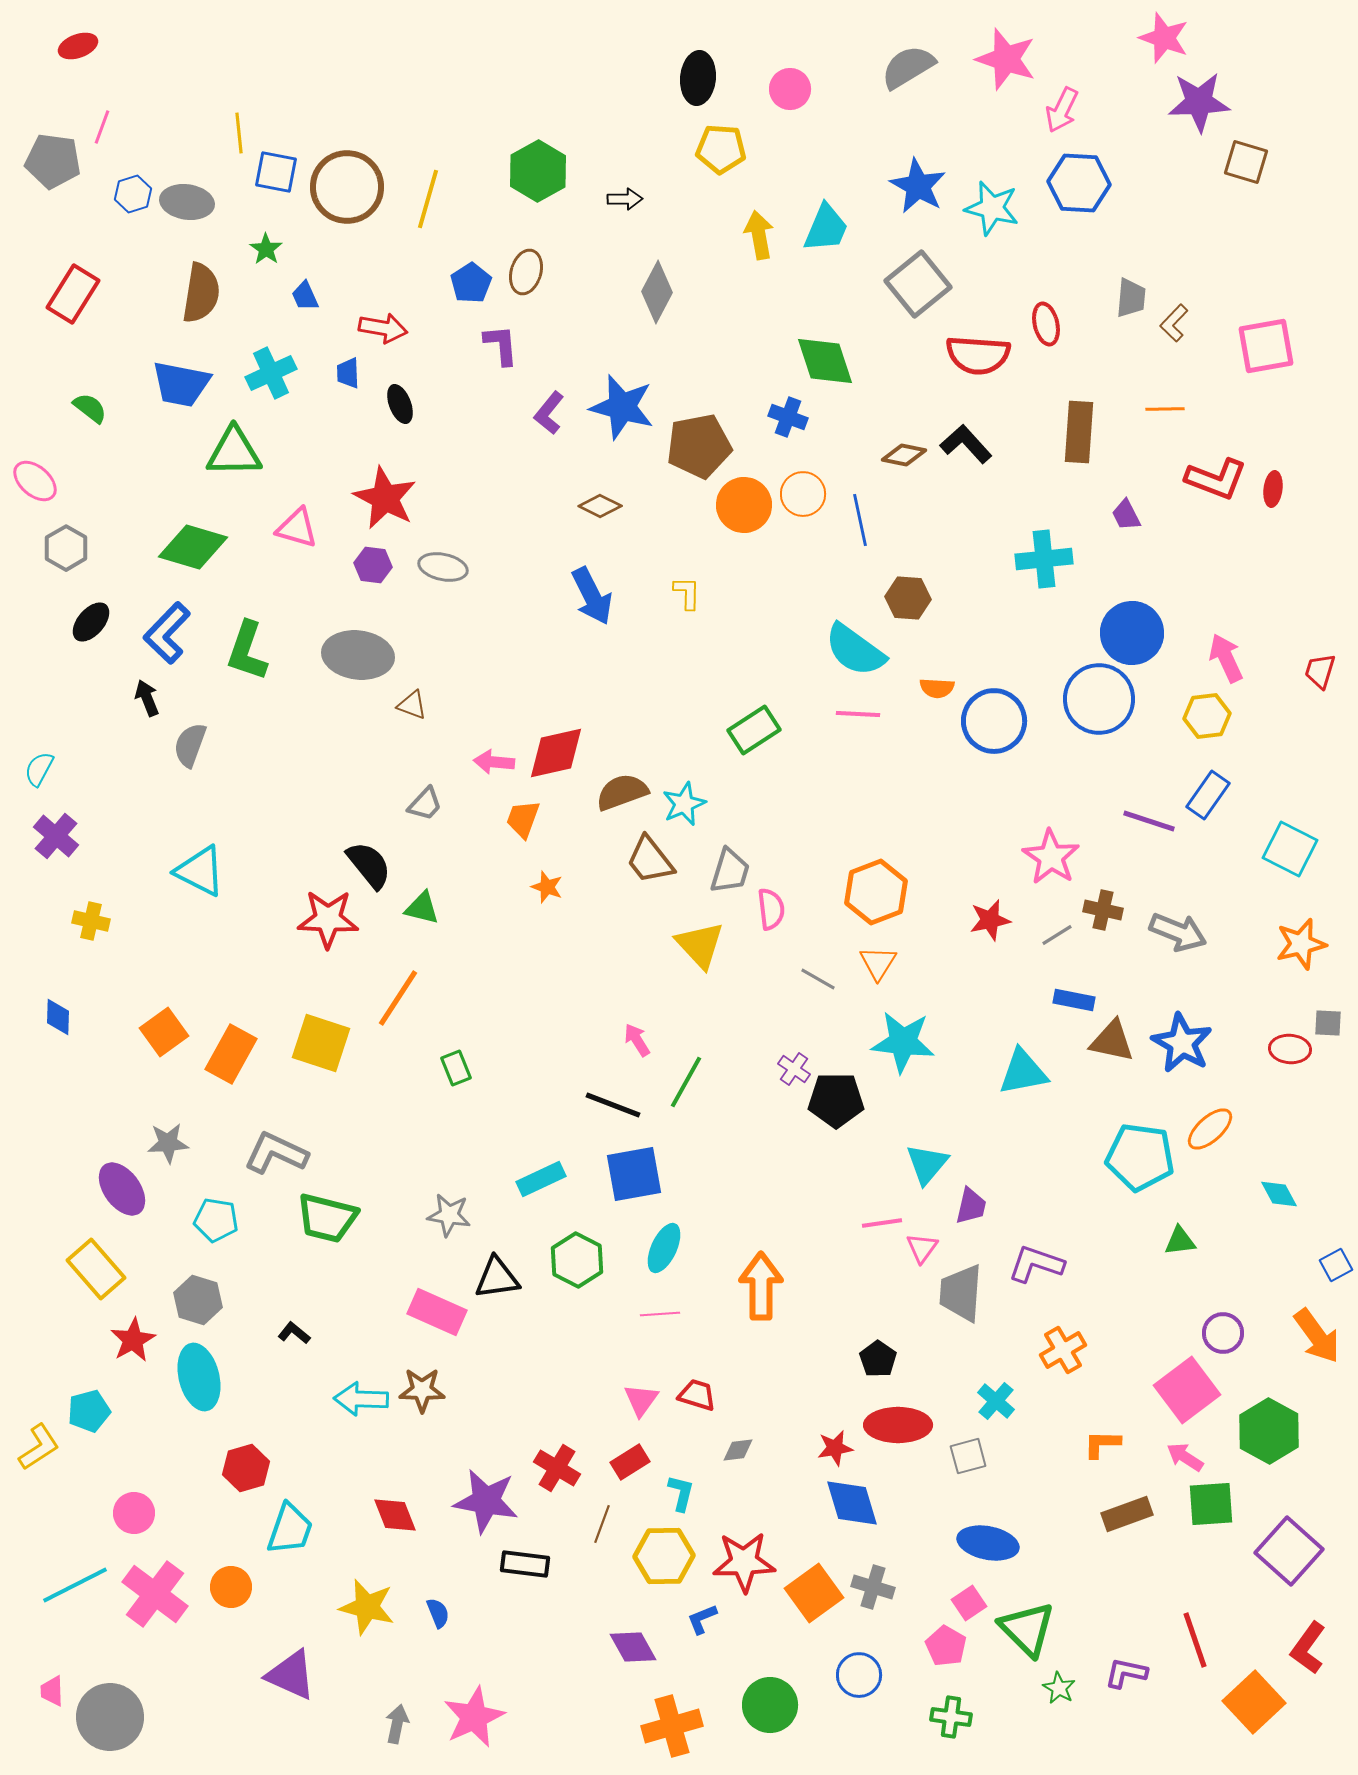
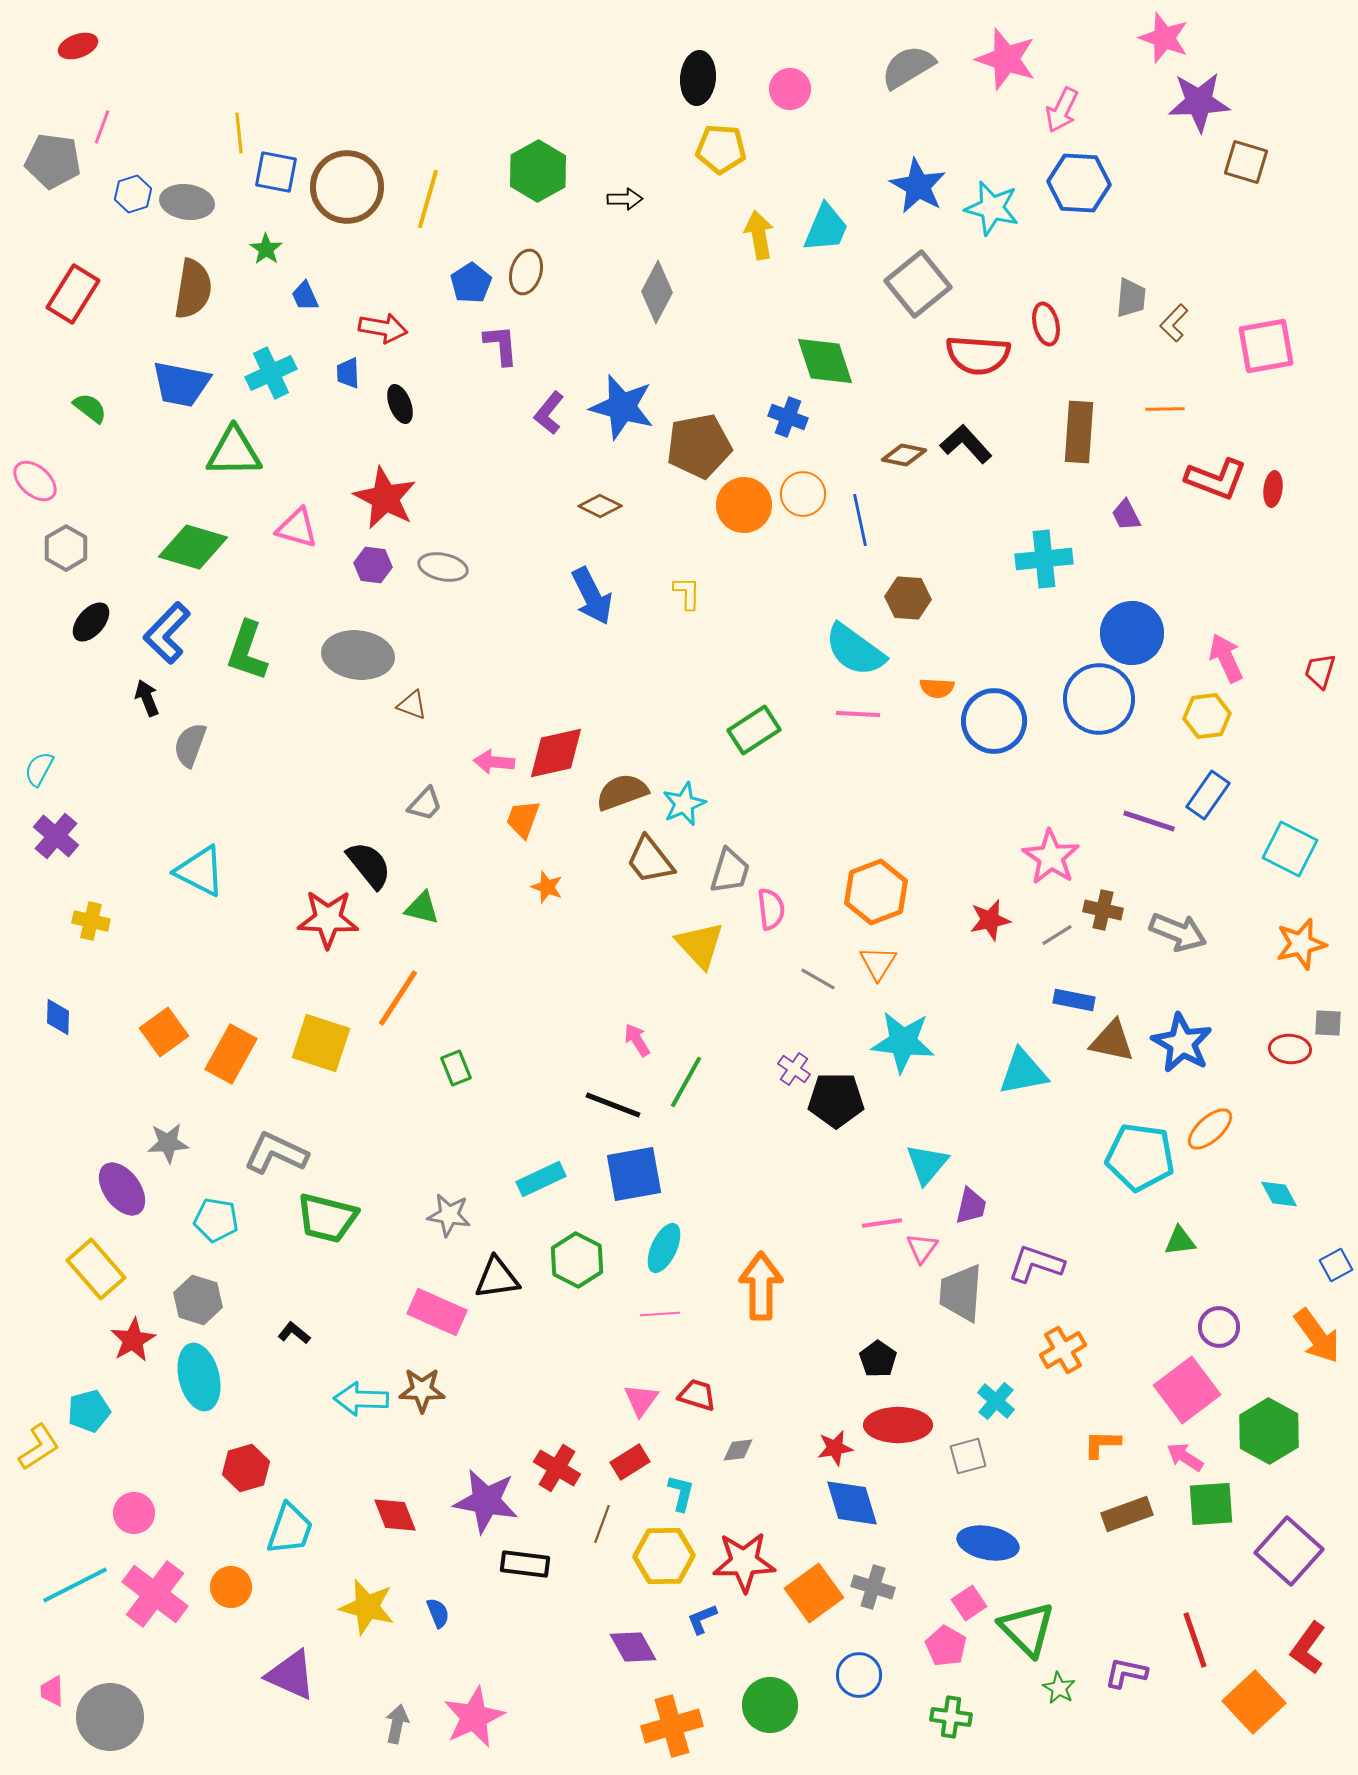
brown semicircle at (201, 293): moved 8 px left, 4 px up
purple circle at (1223, 1333): moved 4 px left, 6 px up
